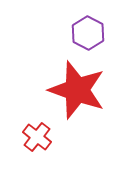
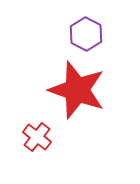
purple hexagon: moved 2 px left, 1 px down
